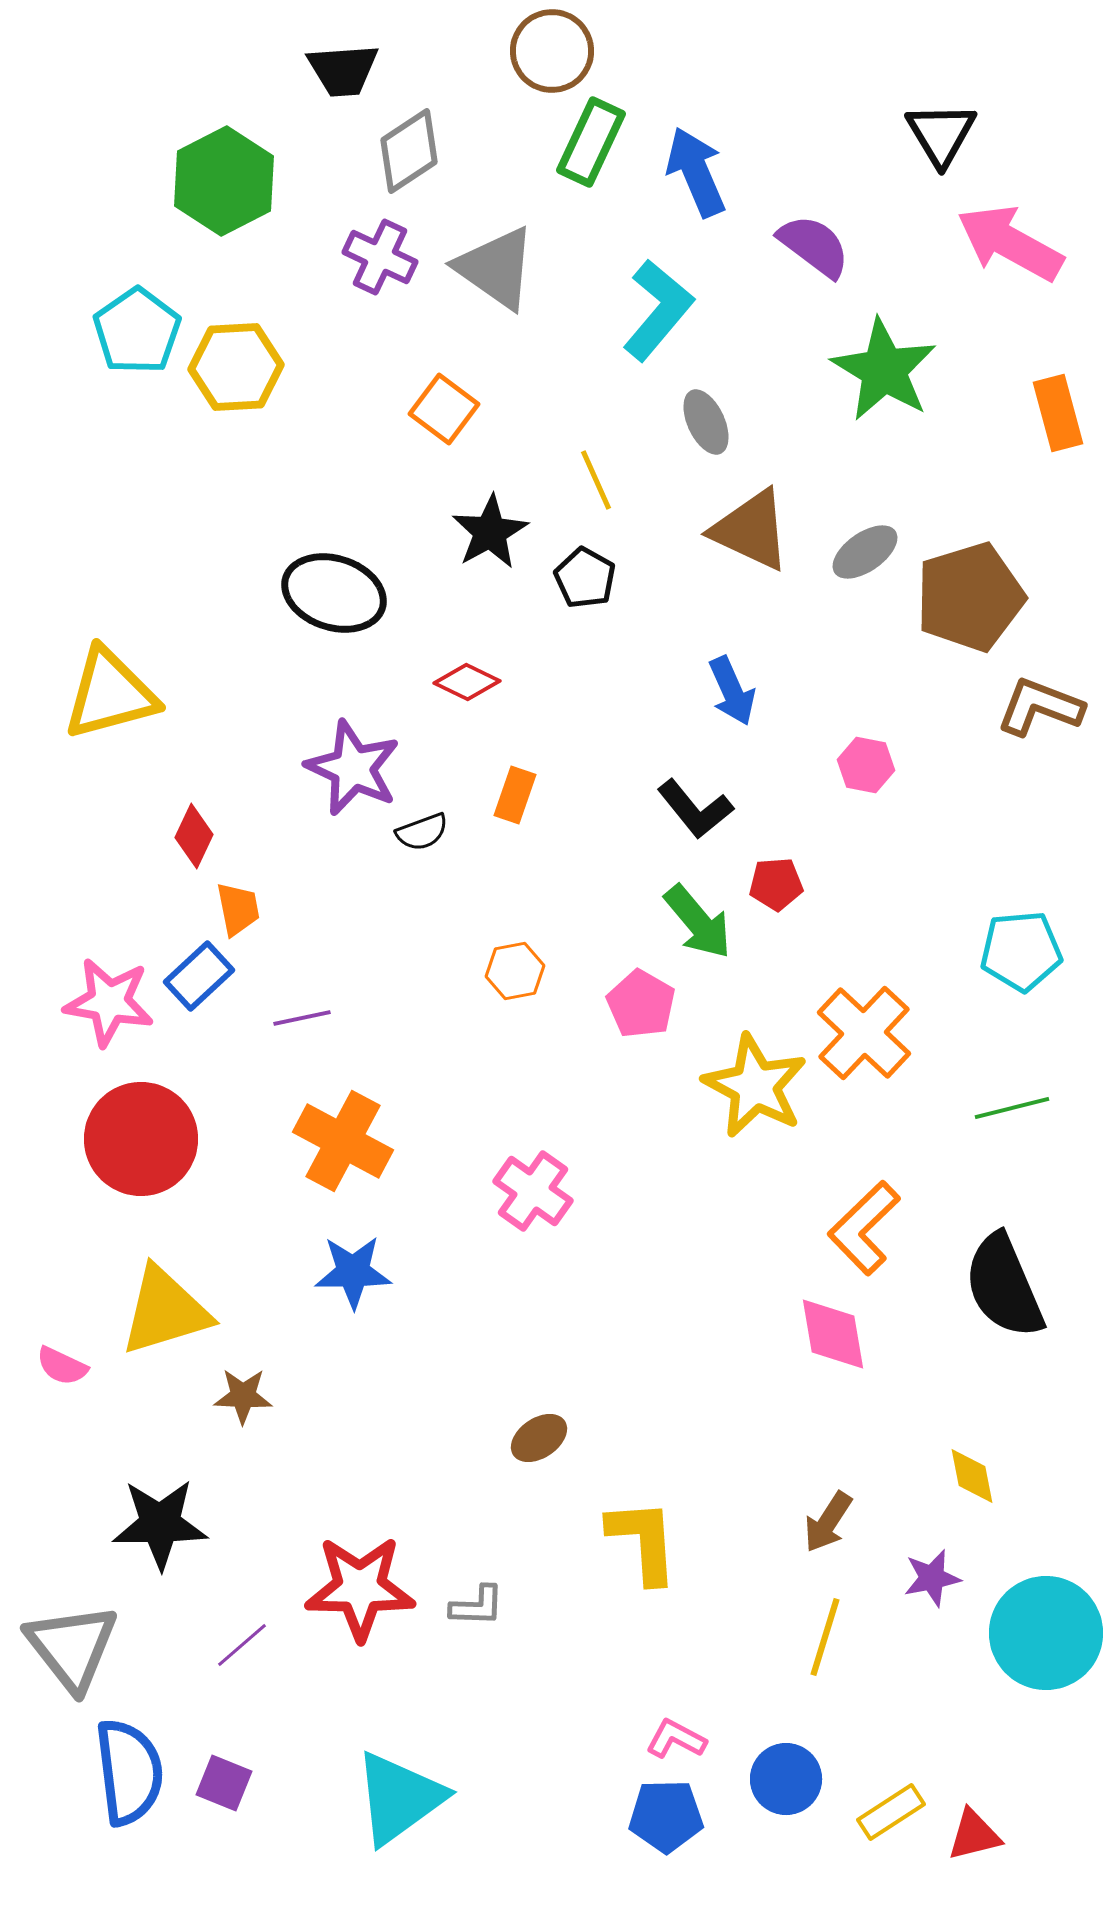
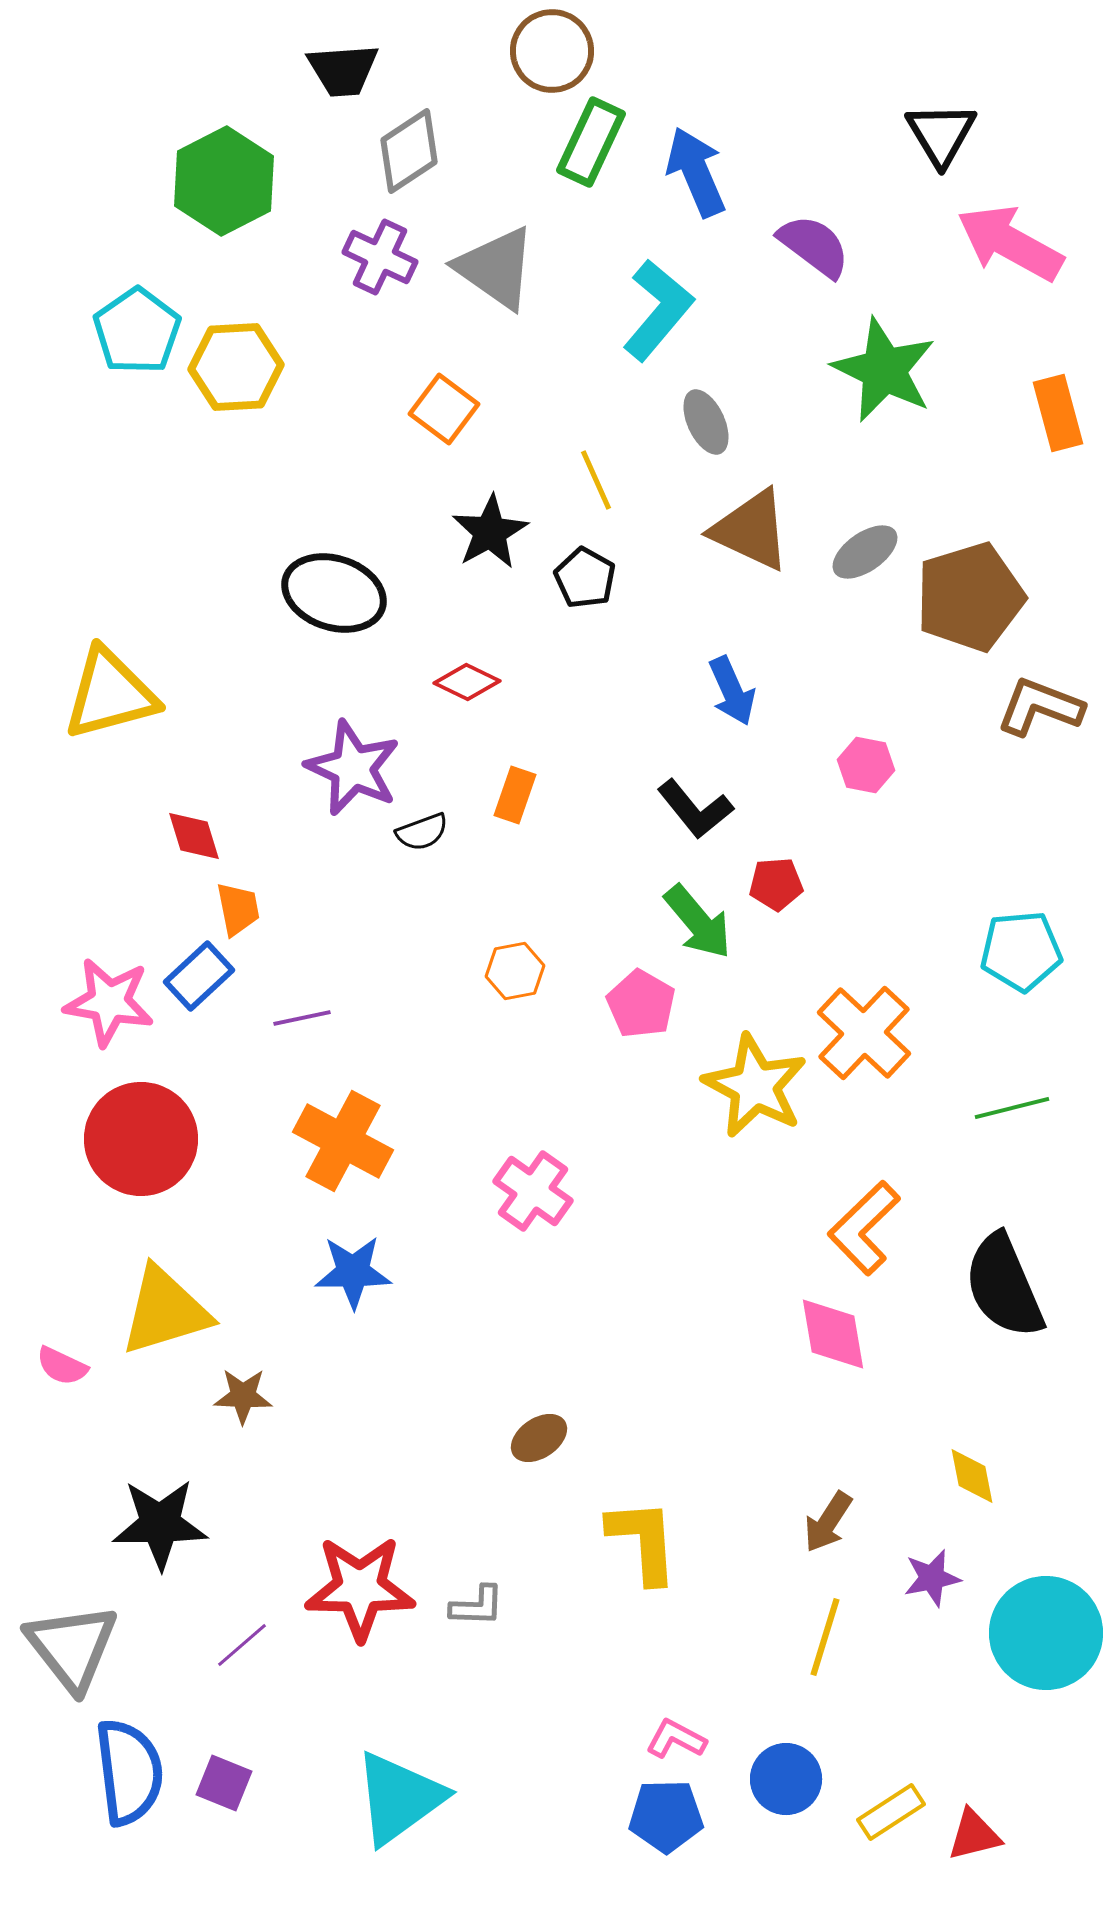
green star at (884, 370): rotated 5 degrees counterclockwise
red diamond at (194, 836): rotated 42 degrees counterclockwise
